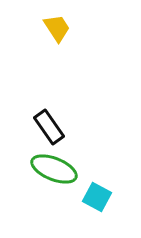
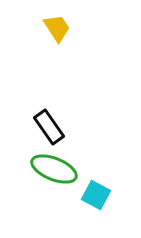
cyan square: moved 1 px left, 2 px up
